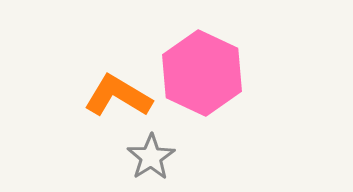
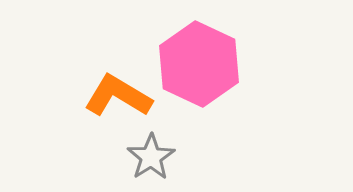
pink hexagon: moved 3 px left, 9 px up
